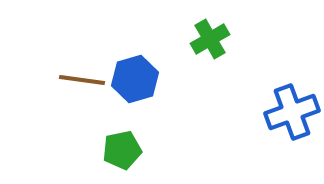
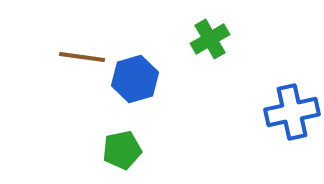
brown line: moved 23 px up
blue cross: rotated 8 degrees clockwise
